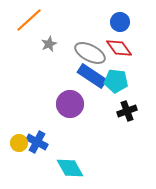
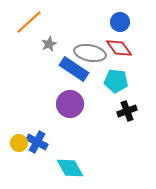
orange line: moved 2 px down
gray ellipse: rotated 16 degrees counterclockwise
blue rectangle: moved 18 px left, 7 px up
